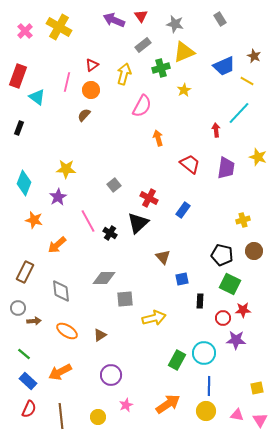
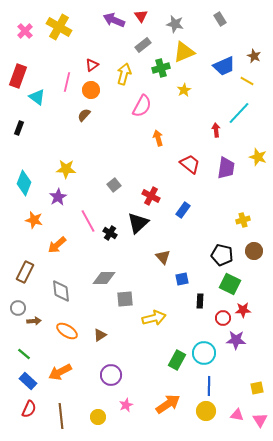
red cross at (149, 198): moved 2 px right, 2 px up
